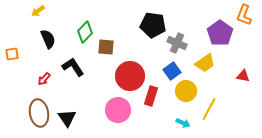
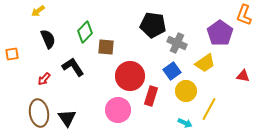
cyan arrow: moved 2 px right
